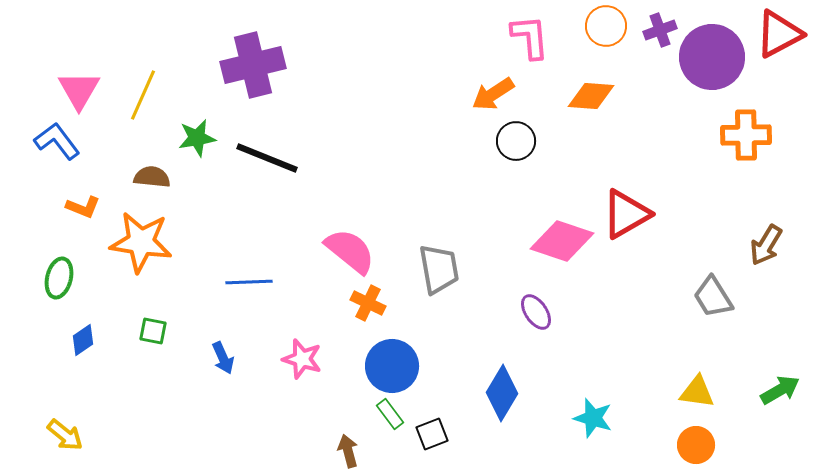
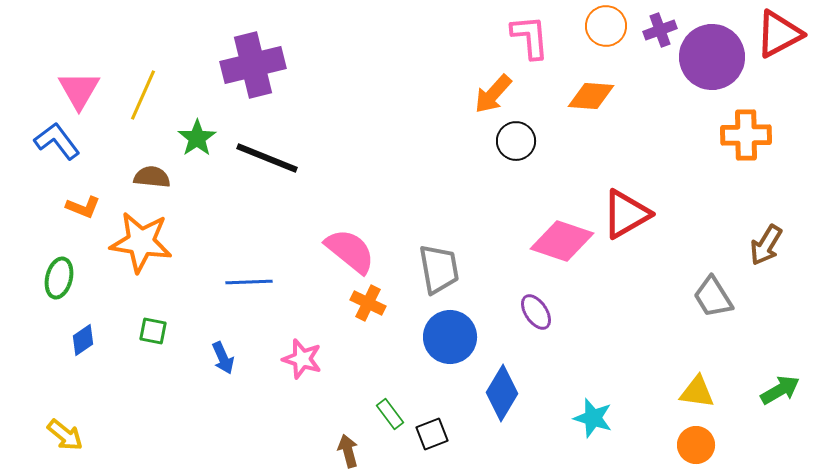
orange arrow at (493, 94): rotated 15 degrees counterclockwise
green star at (197, 138): rotated 24 degrees counterclockwise
blue circle at (392, 366): moved 58 px right, 29 px up
